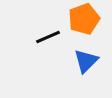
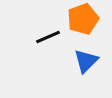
orange pentagon: moved 1 px left
